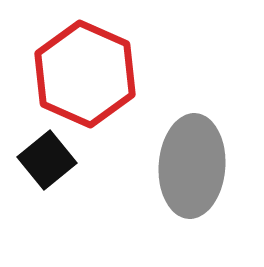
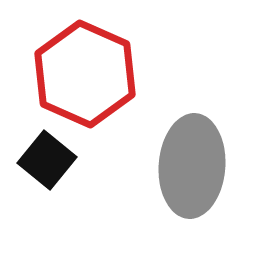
black square: rotated 12 degrees counterclockwise
